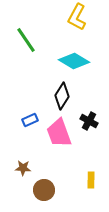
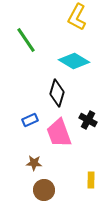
black diamond: moved 5 px left, 3 px up; rotated 16 degrees counterclockwise
black cross: moved 1 px left, 1 px up
brown star: moved 11 px right, 5 px up
